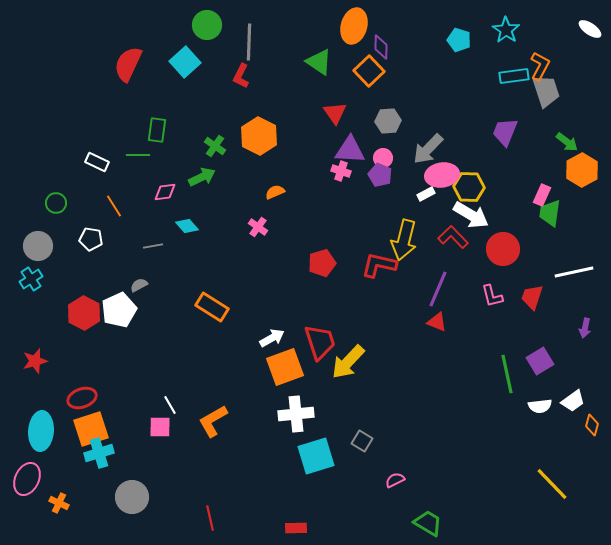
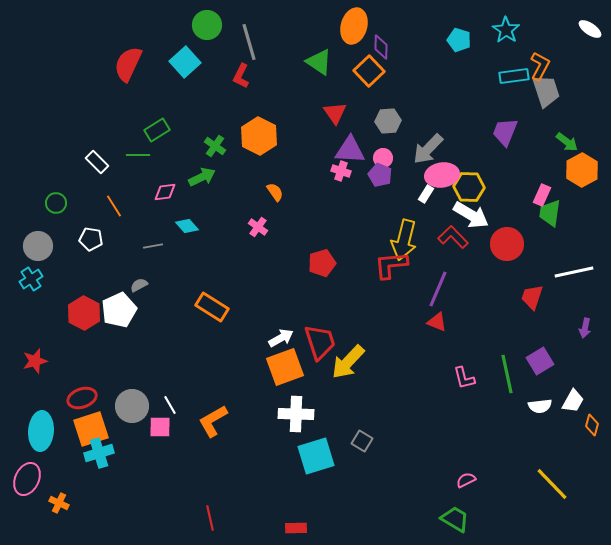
gray line at (249, 42): rotated 18 degrees counterclockwise
green rectangle at (157, 130): rotated 50 degrees clockwise
white rectangle at (97, 162): rotated 20 degrees clockwise
orange semicircle at (275, 192): rotated 78 degrees clockwise
white rectangle at (426, 194): rotated 30 degrees counterclockwise
red circle at (503, 249): moved 4 px right, 5 px up
red L-shape at (379, 265): moved 12 px right; rotated 18 degrees counterclockwise
pink L-shape at (492, 296): moved 28 px left, 82 px down
white arrow at (272, 338): moved 9 px right
white trapezoid at (573, 401): rotated 25 degrees counterclockwise
white cross at (296, 414): rotated 8 degrees clockwise
pink semicircle at (395, 480): moved 71 px right
gray circle at (132, 497): moved 91 px up
green trapezoid at (428, 523): moved 27 px right, 4 px up
